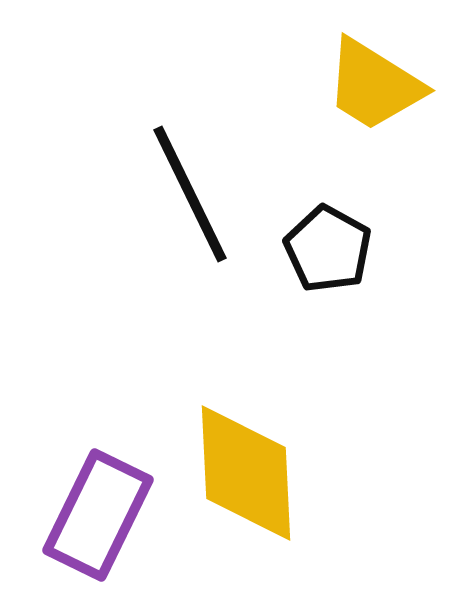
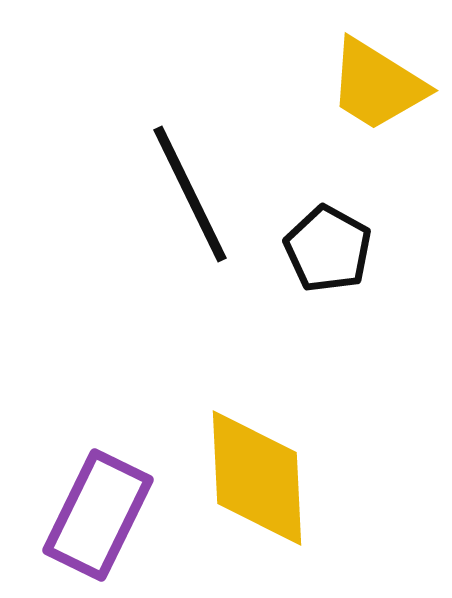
yellow trapezoid: moved 3 px right
yellow diamond: moved 11 px right, 5 px down
